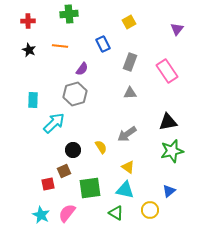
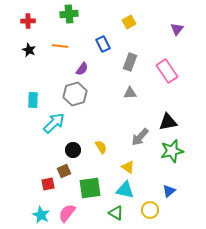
gray arrow: moved 13 px right, 3 px down; rotated 12 degrees counterclockwise
